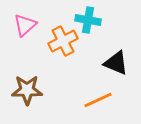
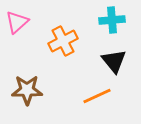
cyan cross: moved 24 px right; rotated 15 degrees counterclockwise
pink triangle: moved 8 px left, 3 px up
black triangle: moved 2 px left, 2 px up; rotated 28 degrees clockwise
orange line: moved 1 px left, 4 px up
